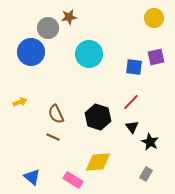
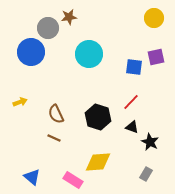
black triangle: rotated 32 degrees counterclockwise
brown line: moved 1 px right, 1 px down
